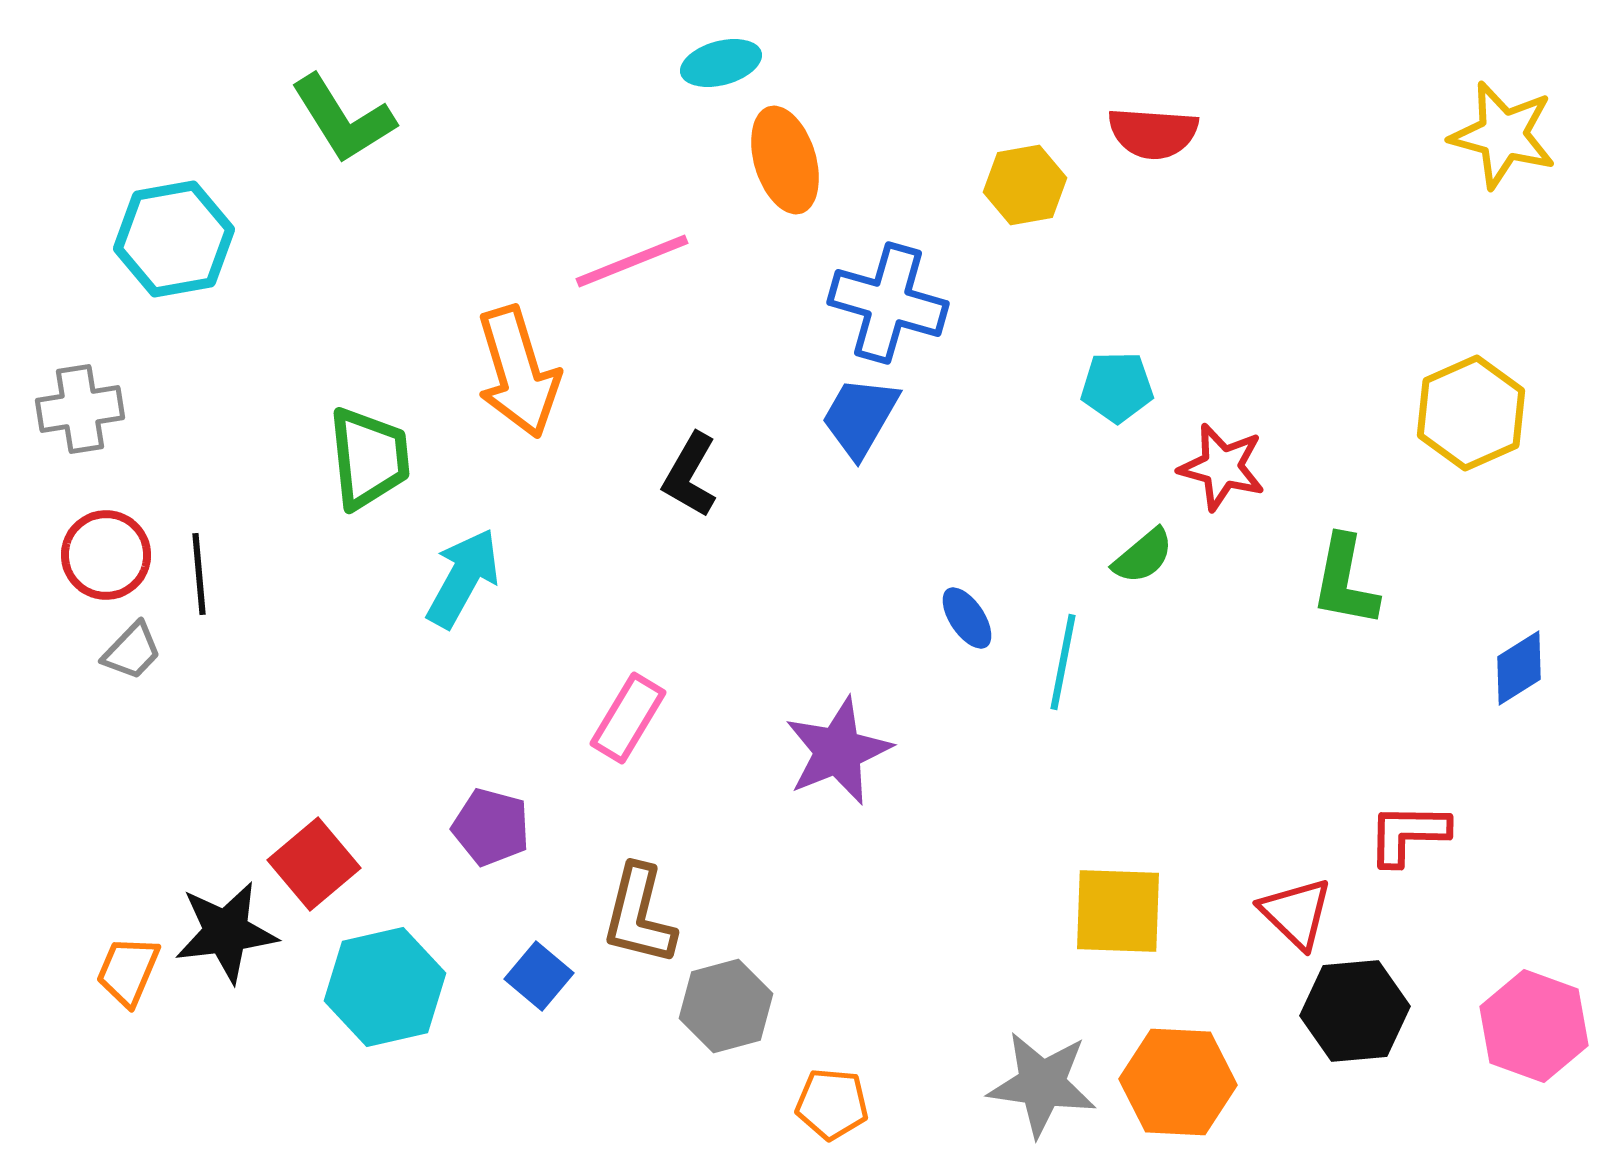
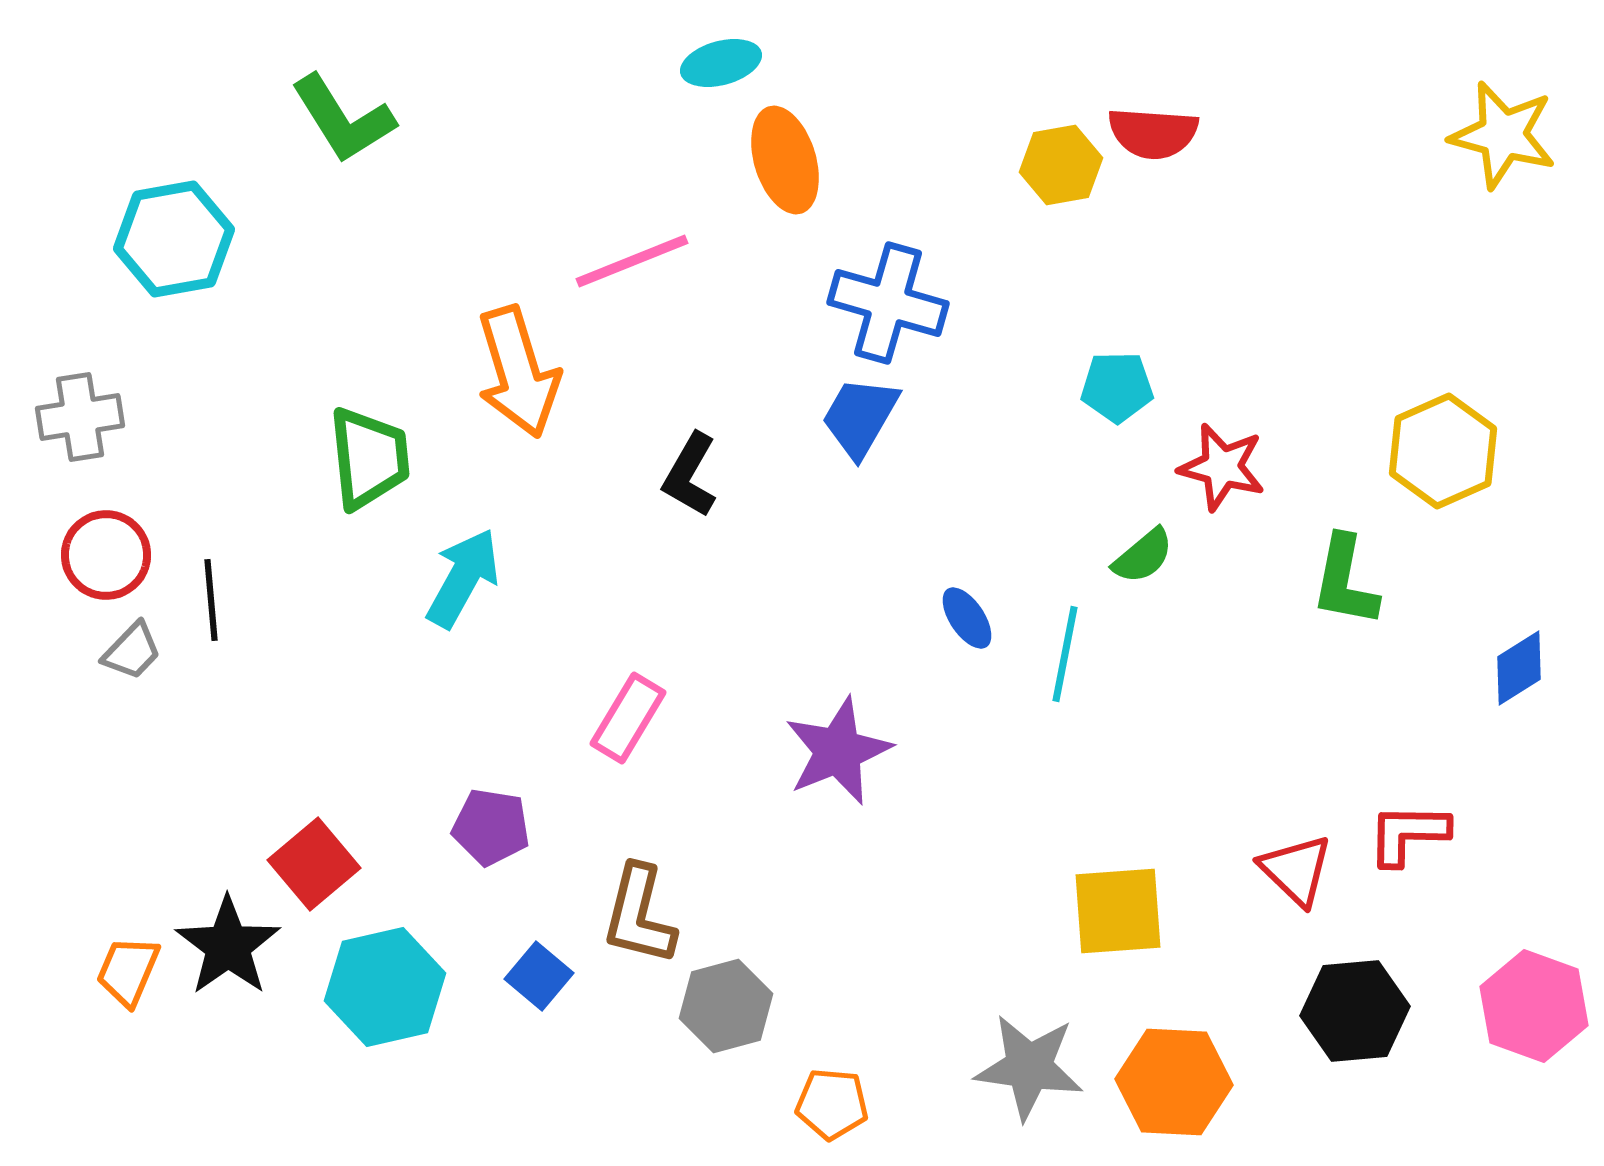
yellow hexagon at (1025, 185): moved 36 px right, 20 px up
gray cross at (80, 409): moved 8 px down
yellow hexagon at (1471, 413): moved 28 px left, 38 px down
black line at (199, 574): moved 12 px right, 26 px down
cyan line at (1063, 662): moved 2 px right, 8 px up
purple pentagon at (491, 827): rotated 6 degrees counterclockwise
yellow square at (1118, 911): rotated 6 degrees counterclockwise
red triangle at (1296, 913): moved 43 px up
black star at (226, 932): moved 2 px right, 14 px down; rotated 28 degrees counterclockwise
pink hexagon at (1534, 1026): moved 20 px up
orange hexagon at (1178, 1082): moved 4 px left
gray star at (1042, 1084): moved 13 px left, 17 px up
